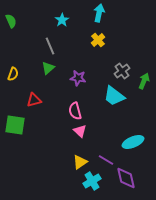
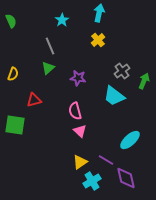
cyan ellipse: moved 3 px left, 2 px up; rotated 20 degrees counterclockwise
